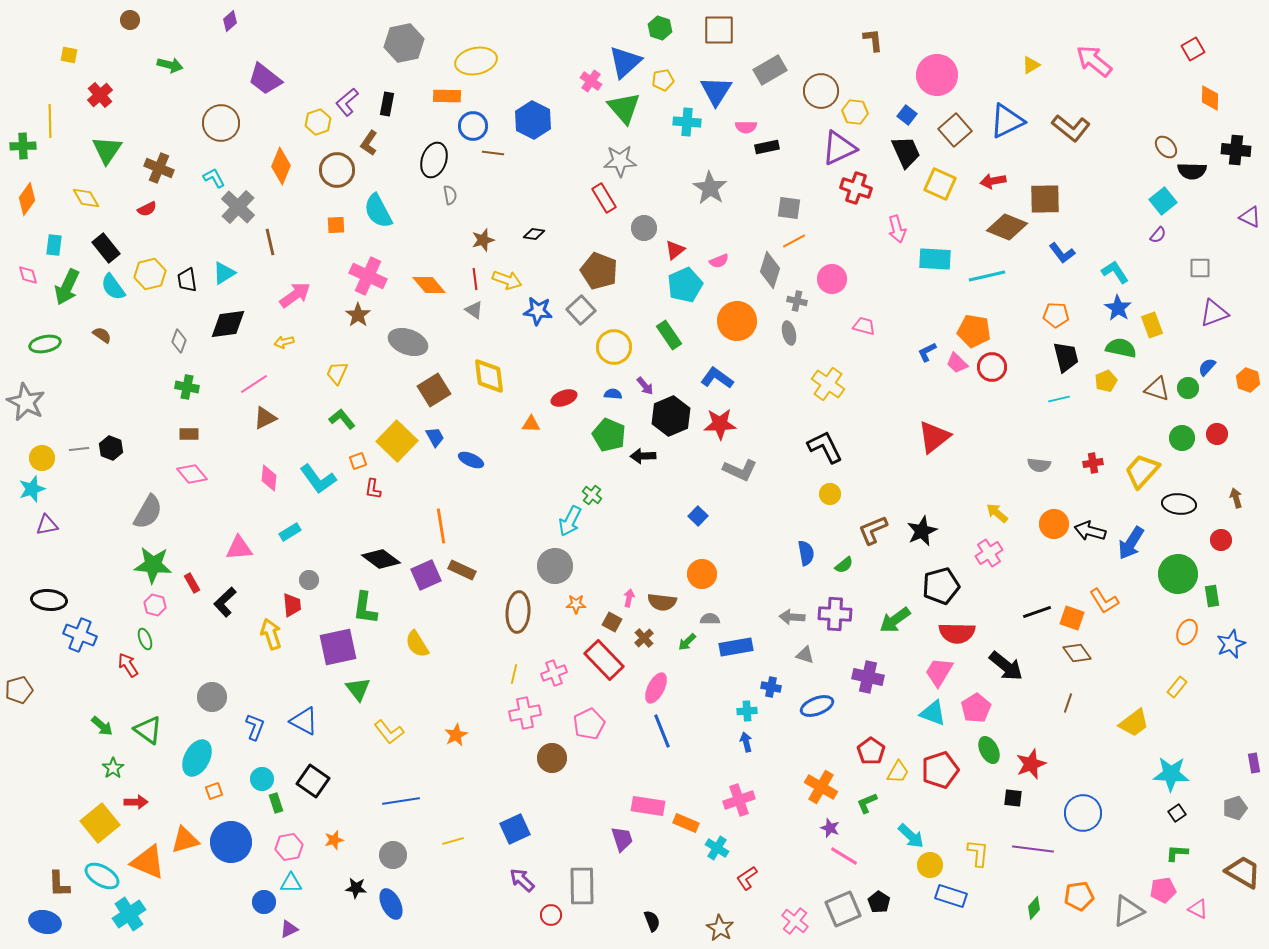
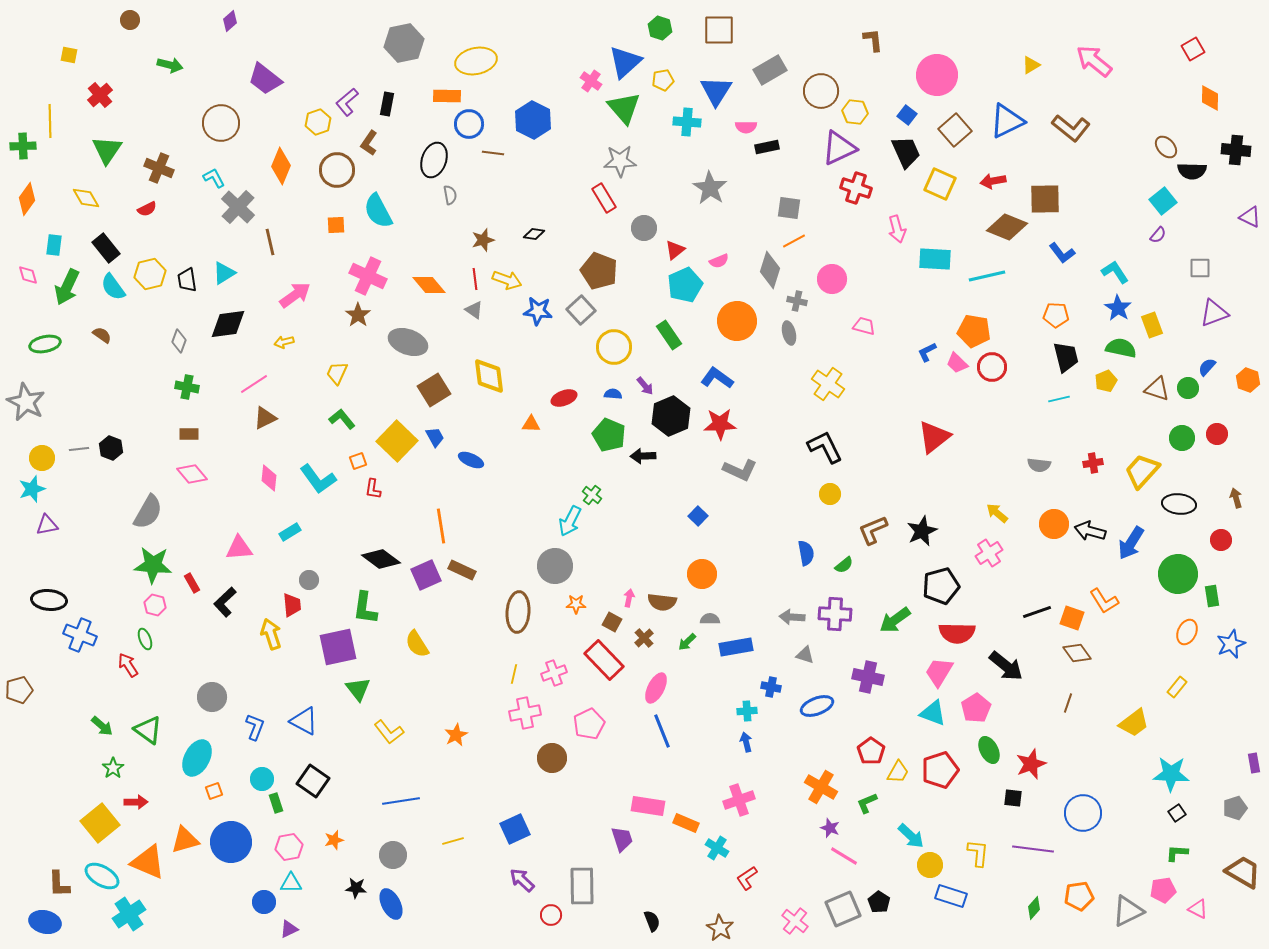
blue circle at (473, 126): moved 4 px left, 2 px up
